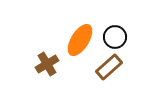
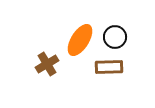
brown rectangle: rotated 40 degrees clockwise
